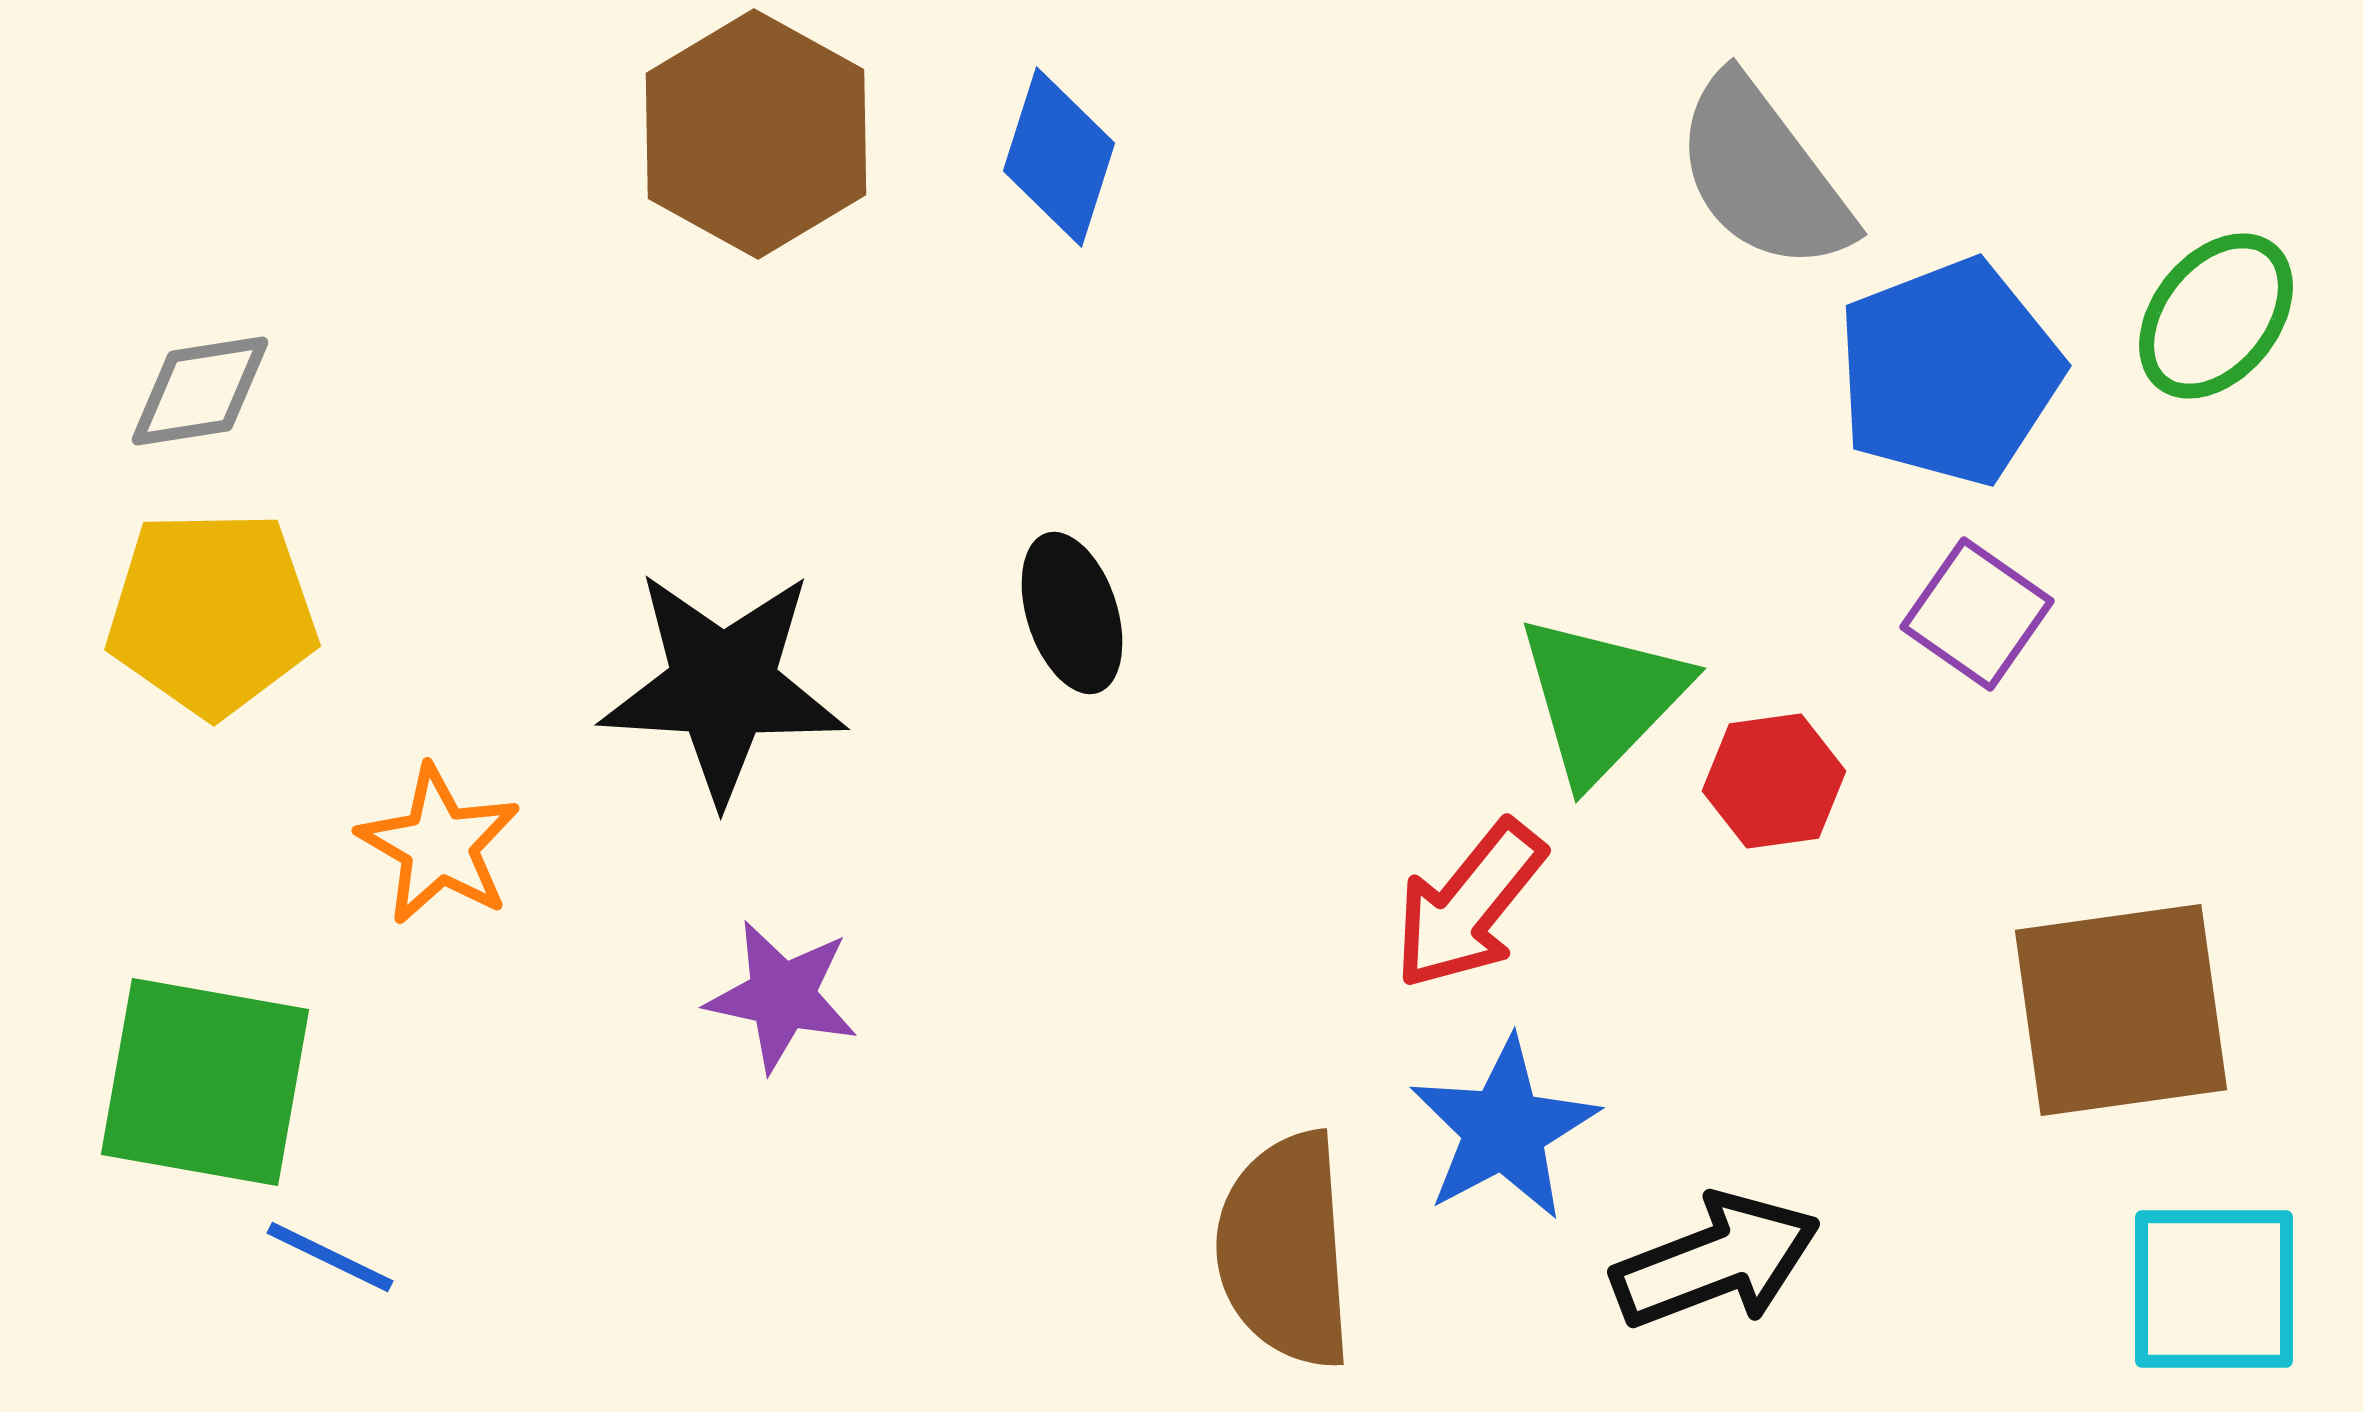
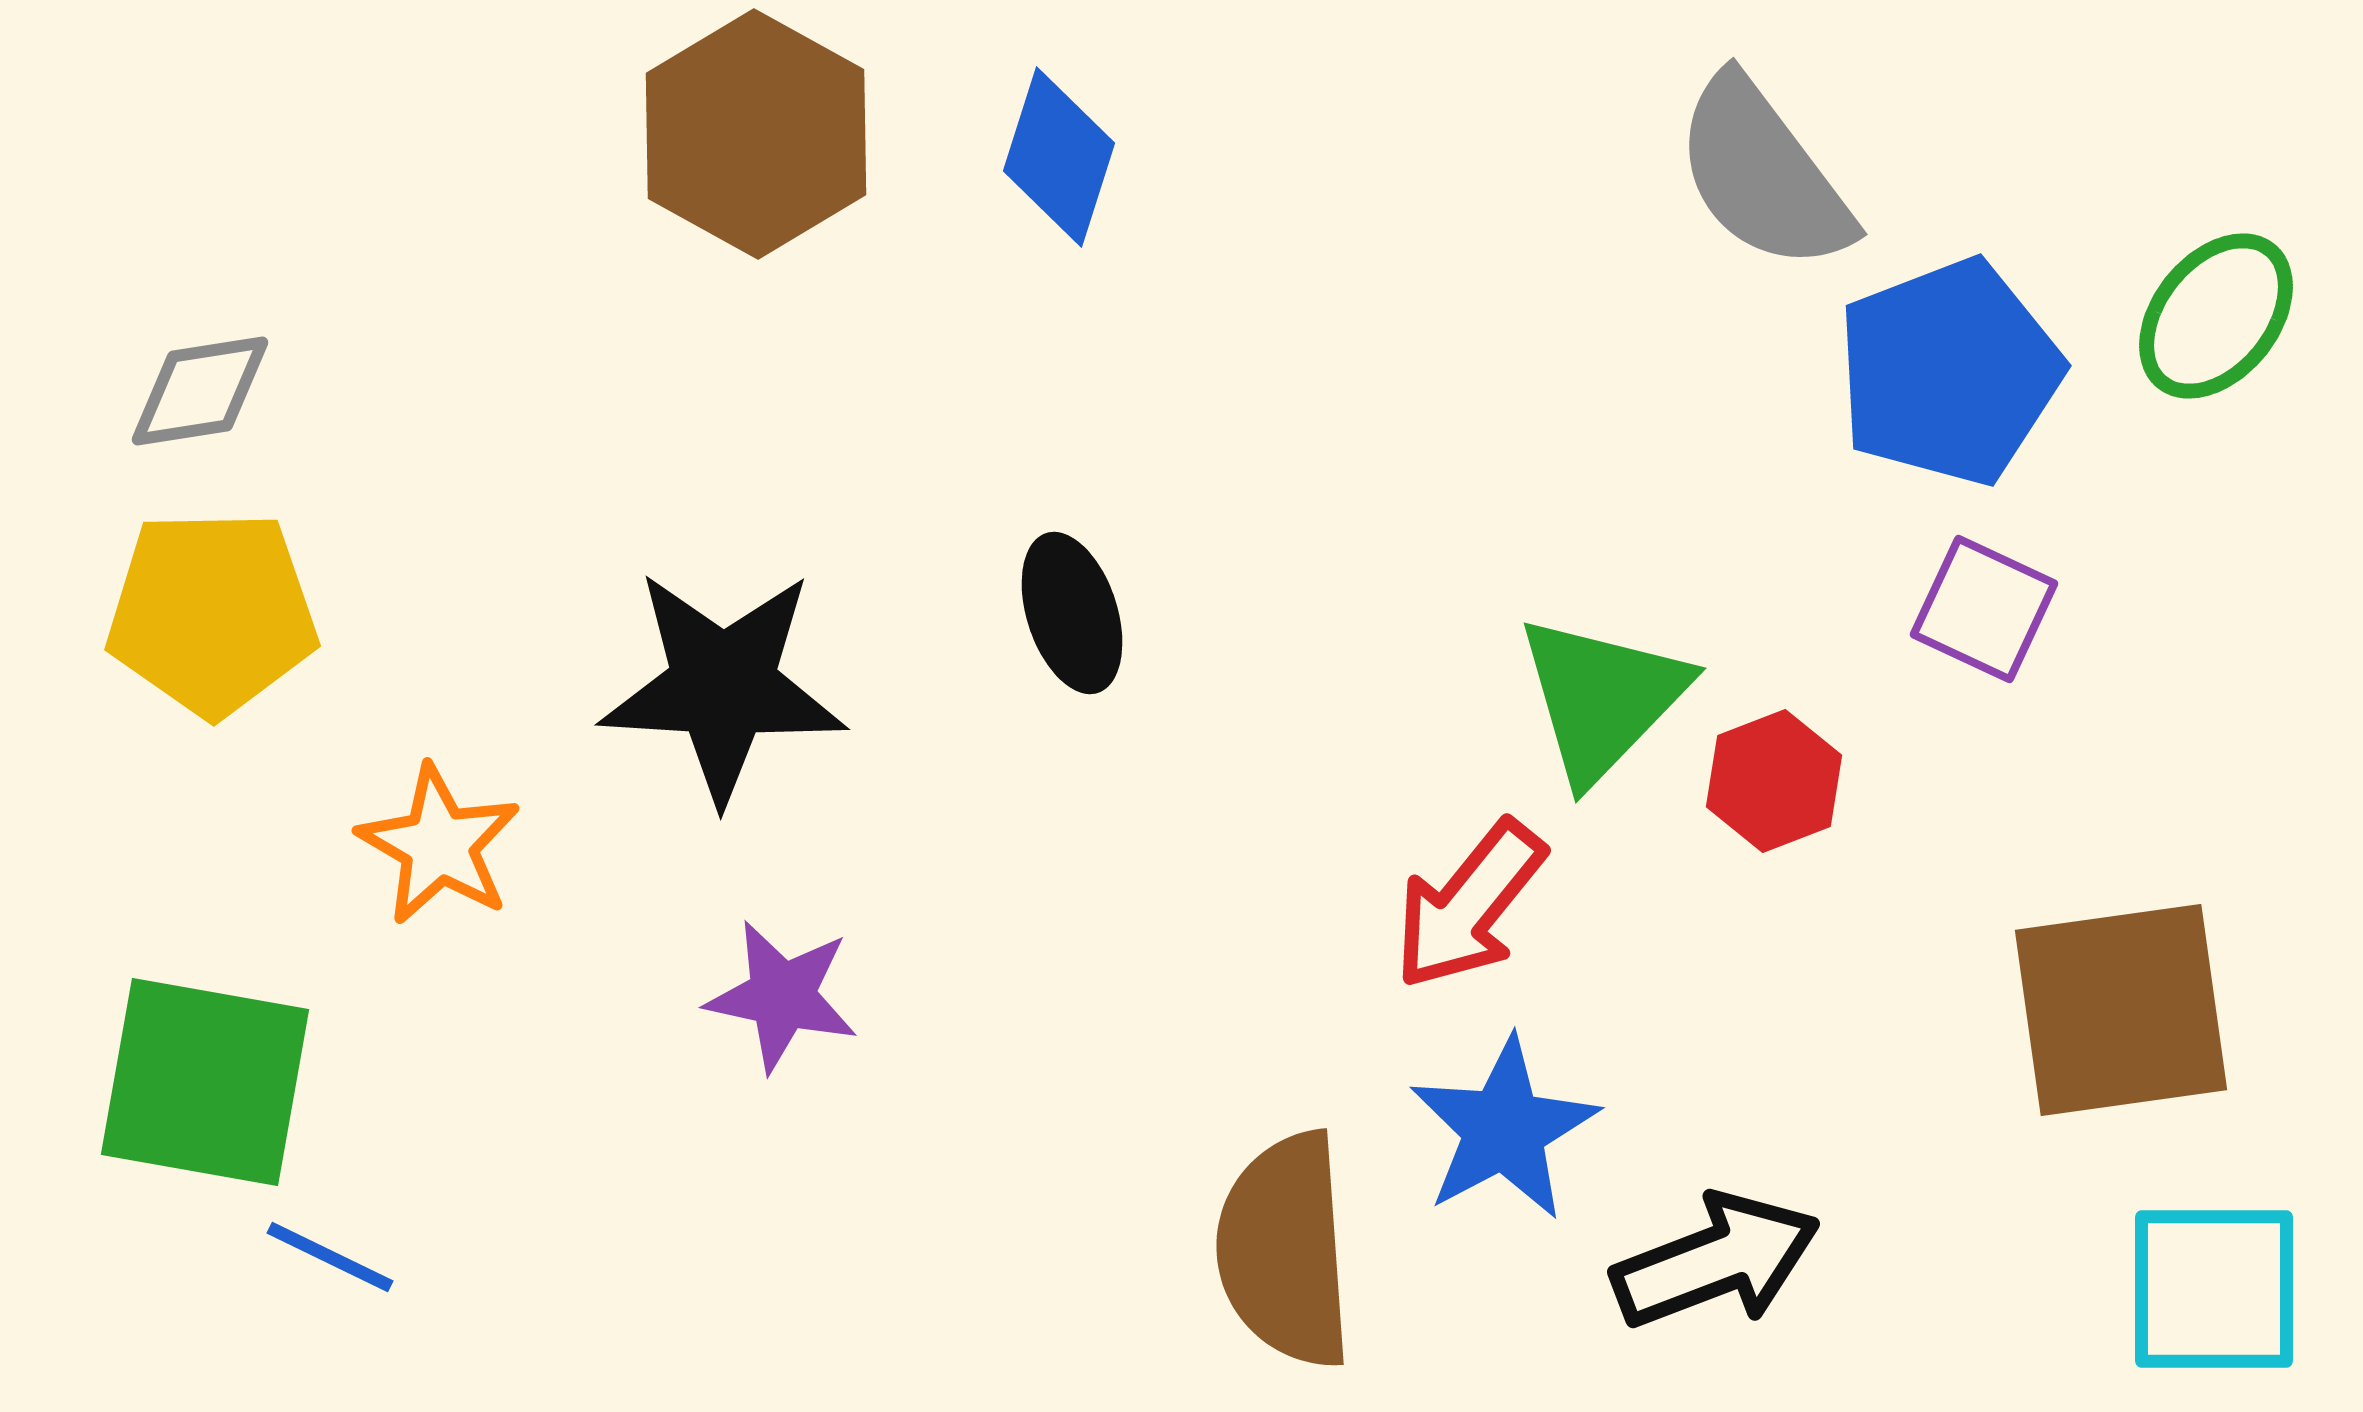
purple square: moved 7 px right, 5 px up; rotated 10 degrees counterclockwise
red hexagon: rotated 13 degrees counterclockwise
